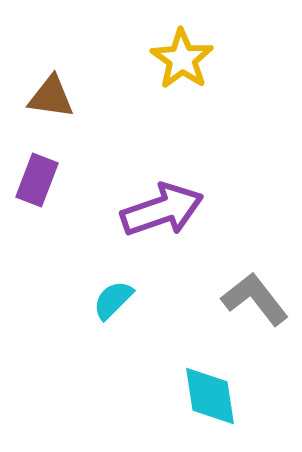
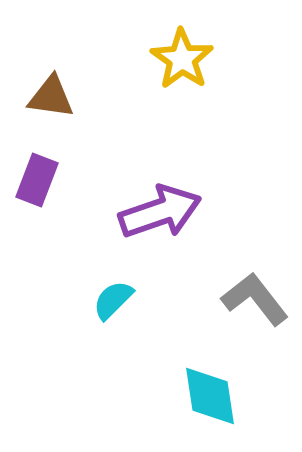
purple arrow: moved 2 px left, 2 px down
